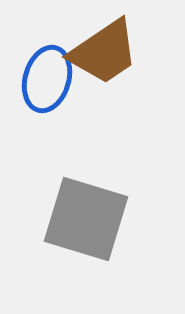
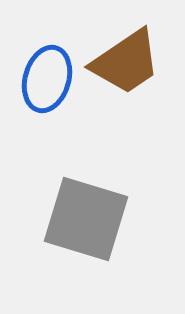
brown trapezoid: moved 22 px right, 10 px down
